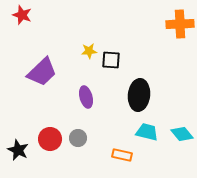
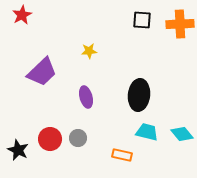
red star: rotated 24 degrees clockwise
black square: moved 31 px right, 40 px up
